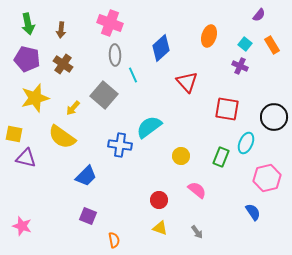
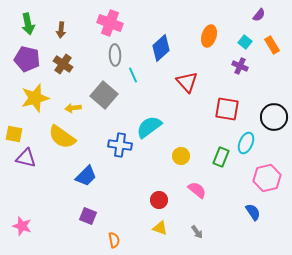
cyan square: moved 2 px up
yellow arrow: rotated 42 degrees clockwise
